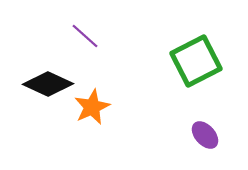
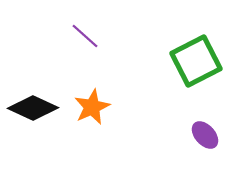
black diamond: moved 15 px left, 24 px down
